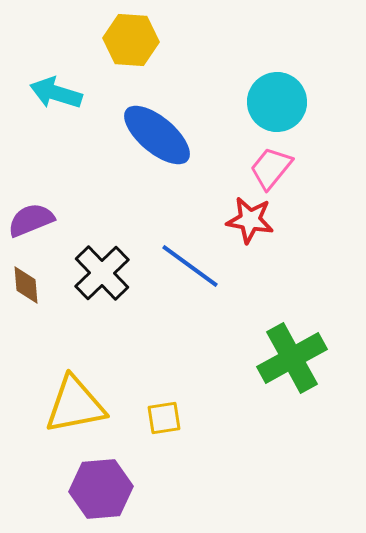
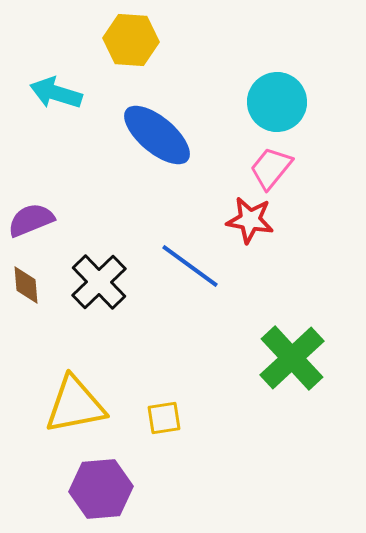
black cross: moved 3 px left, 9 px down
green cross: rotated 14 degrees counterclockwise
